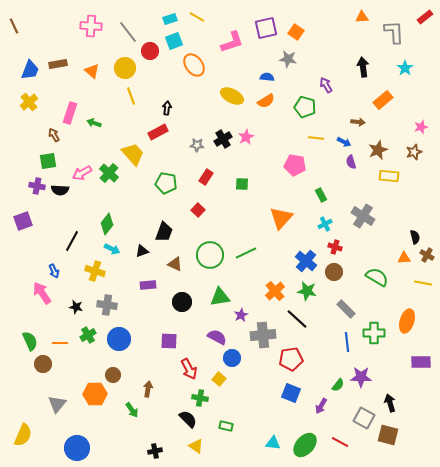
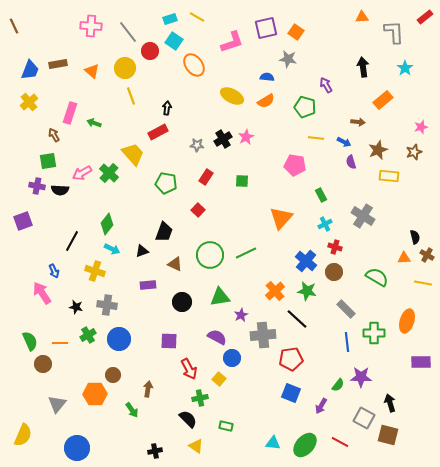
cyan square at (174, 41): rotated 36 degrees counterclockwise
green square at (242, 184): moved 3 px up
green cross at (200, 398): rotated 21 degrees counterclockwise
